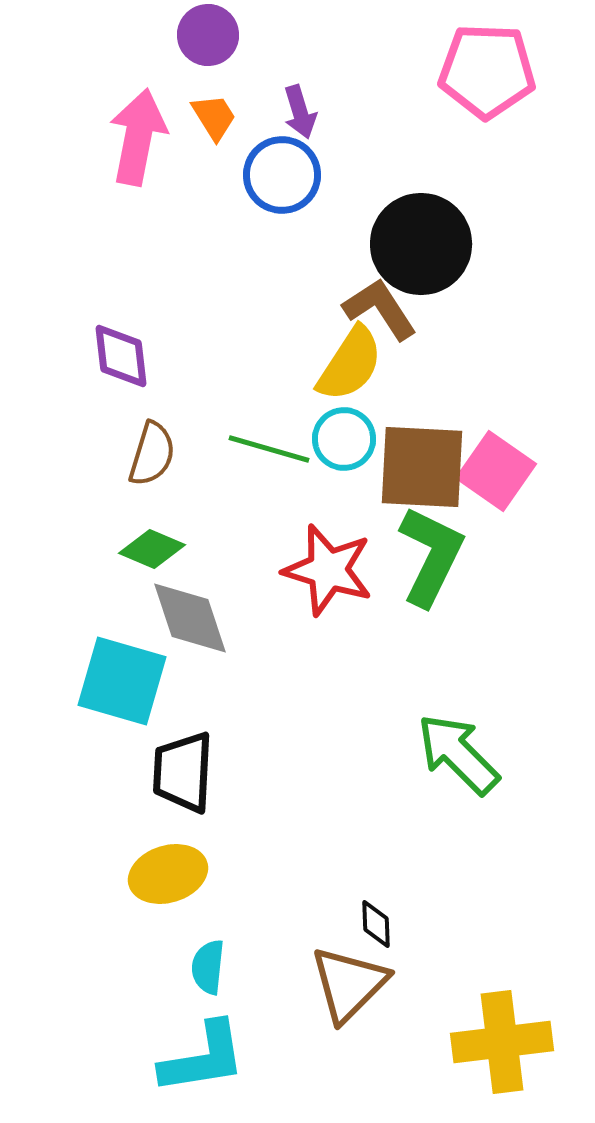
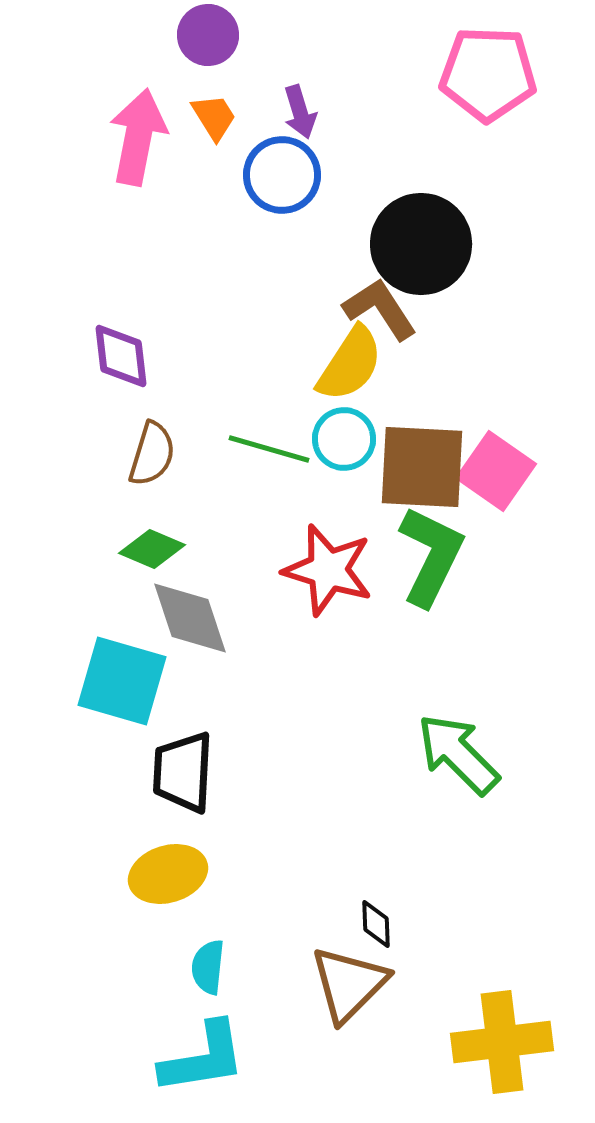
pink pentagon: moved 1 px right, 3 px down
